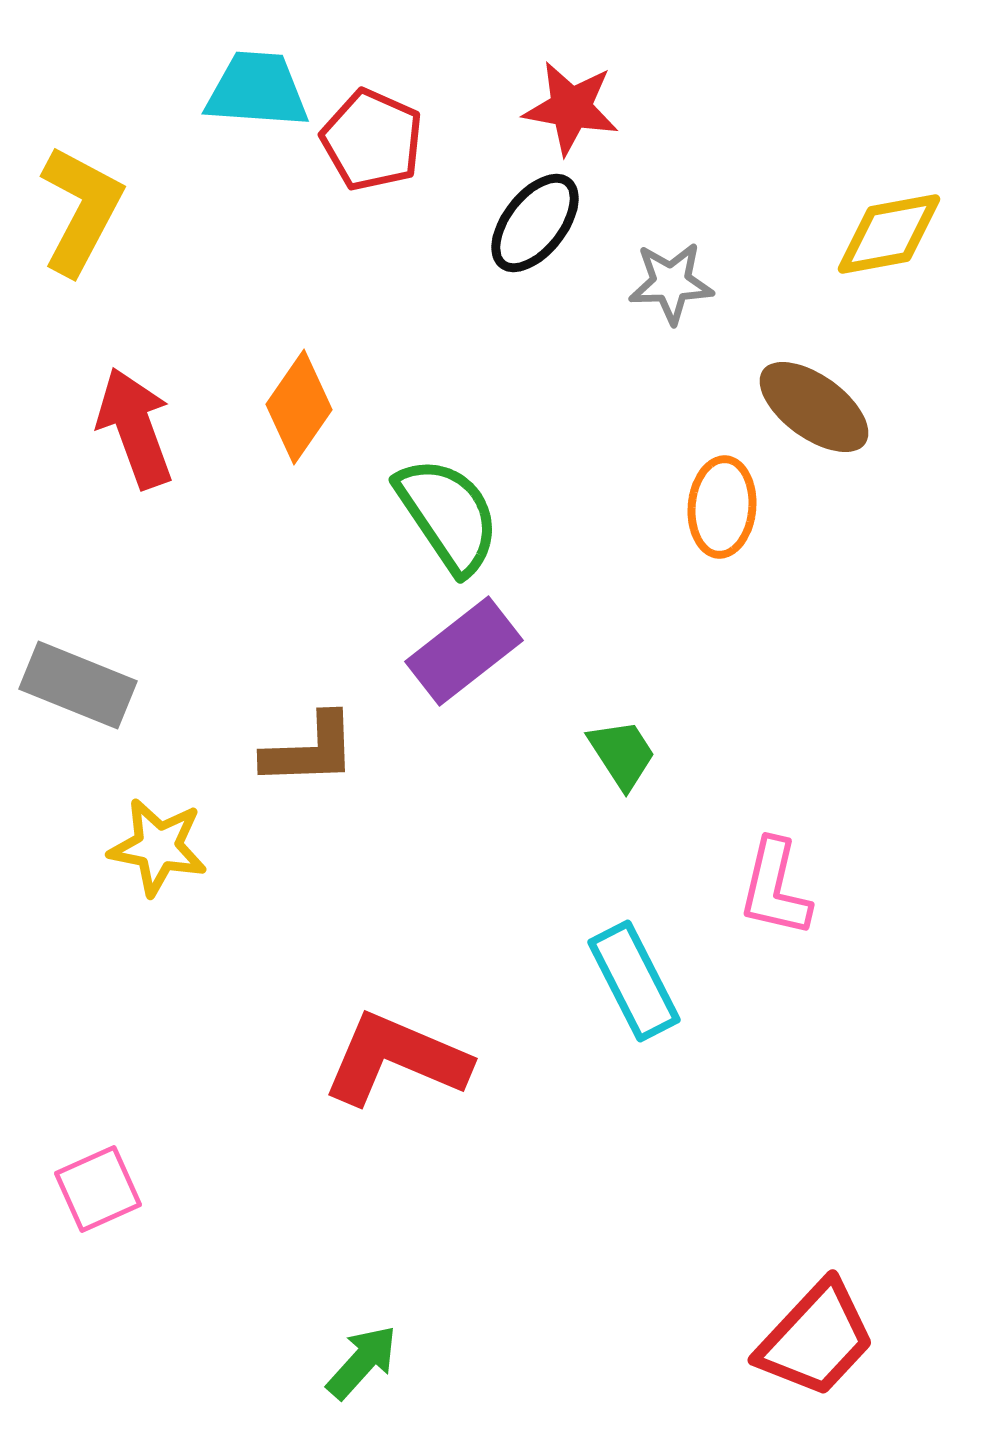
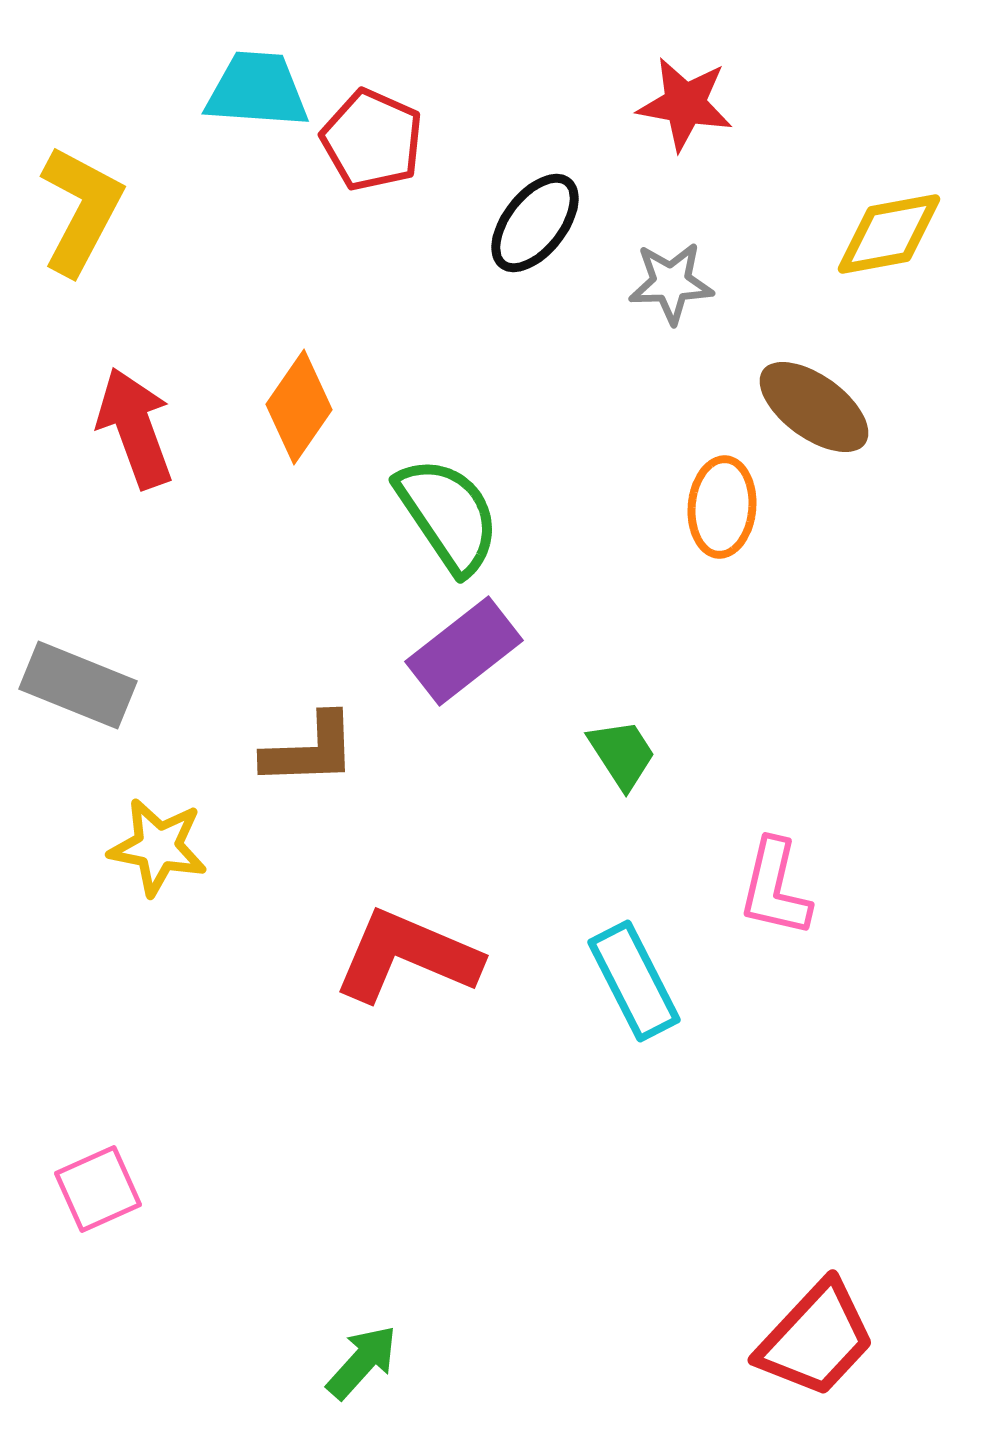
red star: moved 114 px right, 4 px up
red L-shape: moved 11 px right, 103 px up
